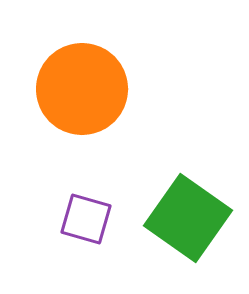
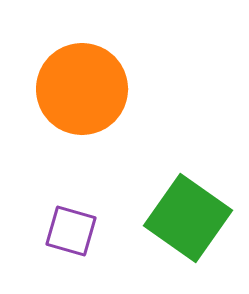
purple square: moved 15 px left, 12 px down
